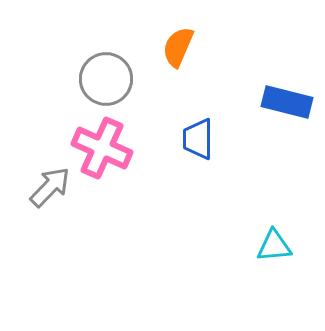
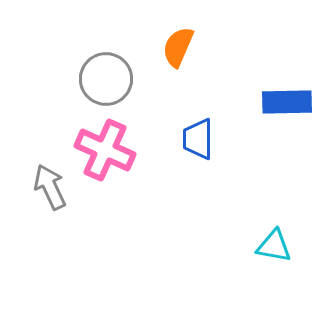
blue rectangle: rotated 15 degrees counterclockwise
pink cross: moved 3 px right, 2 px down
gray arrow: rotated 69 degrees counterclockwise
cyan triangle: rotated 15 degrees clockwise
